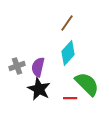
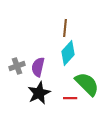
brown line: moved 2 px left, 5 px down; rotated 30 degrees counterclockwise
black star: moved 4 px down; rotated 20 degrees clockwise
